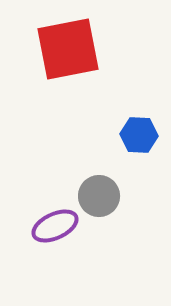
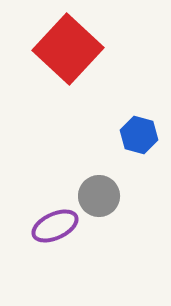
red square: rotated 36 degrees counterclockwise
blue hexagon: rotated 12 degrees clockwise
